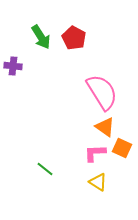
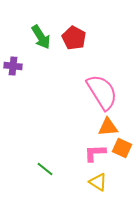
orange triangle: moved 3 px right; rotated 40 degrees counterclockwise
